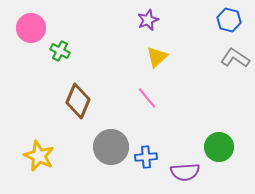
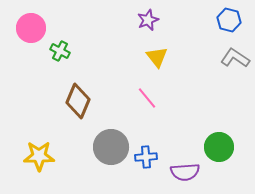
yellow triangle: rotated 25 degrees counterclockwise
yellow star: rotated 24 degrees counterclockwise
